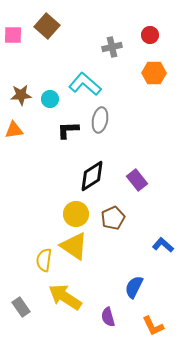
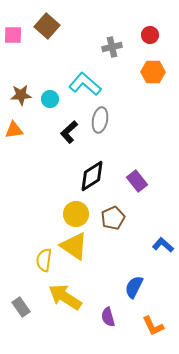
orange hexagon: moved 1 px left, 1 px up
black L-shape: moved 1 px right, 2 px down; rotated 40 degrees counterclockwise
purple rectangle: moved 1 px down
